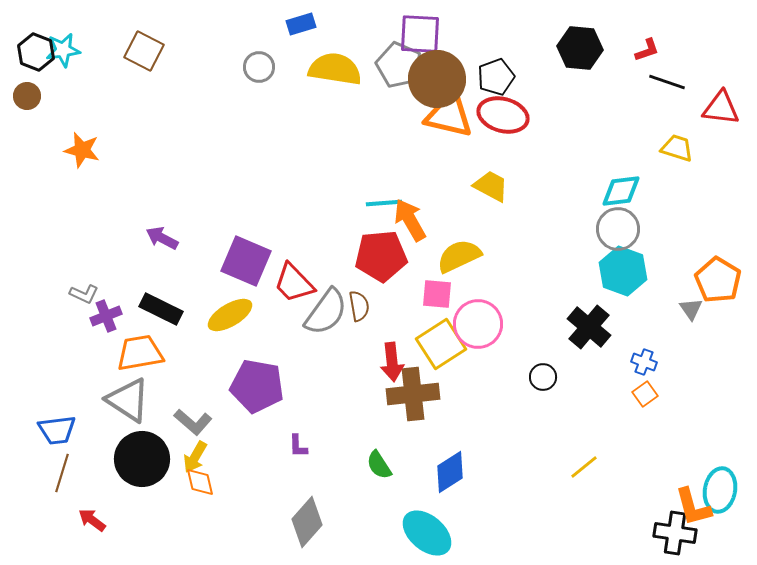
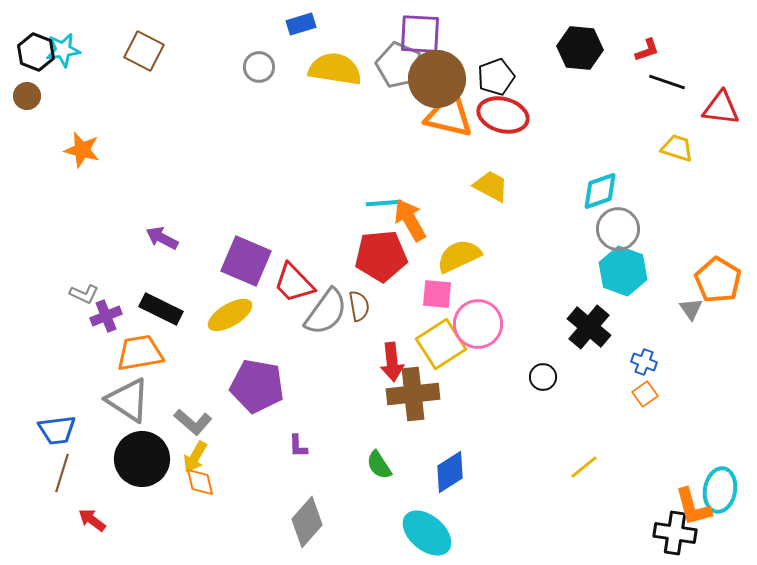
cyan diamond at (621, 191): moved 21 px left; rotated 12 degrees counterclockwise
